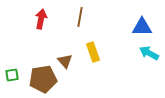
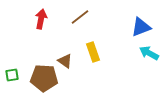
brown line: rotated 42 degrees clockwise
blue triangle: moved 1 px left; rotated 20 degrees counterclockwise
brown triangle: rotated 14 degrees counterclockwise
brown pentagon: moved 1 px right, 1 px up; rotated 12 degrees clockwise
